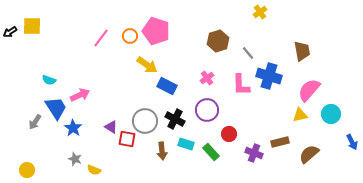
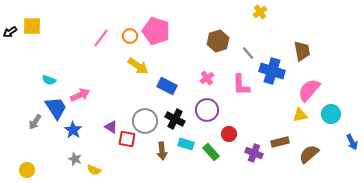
yellow arrow: moved 9 px left, 1 px down
blue cross: moved 3 px right, 5 px up
blue star: moved 2 px down
